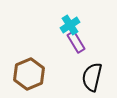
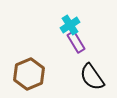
black semicircle: rotated 48 degrees counterclockwise
